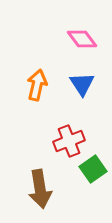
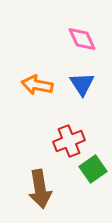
pink diamond: rotated 12 degrees clockwise
orange arrow: rotated 92 degrees counterclockwise
